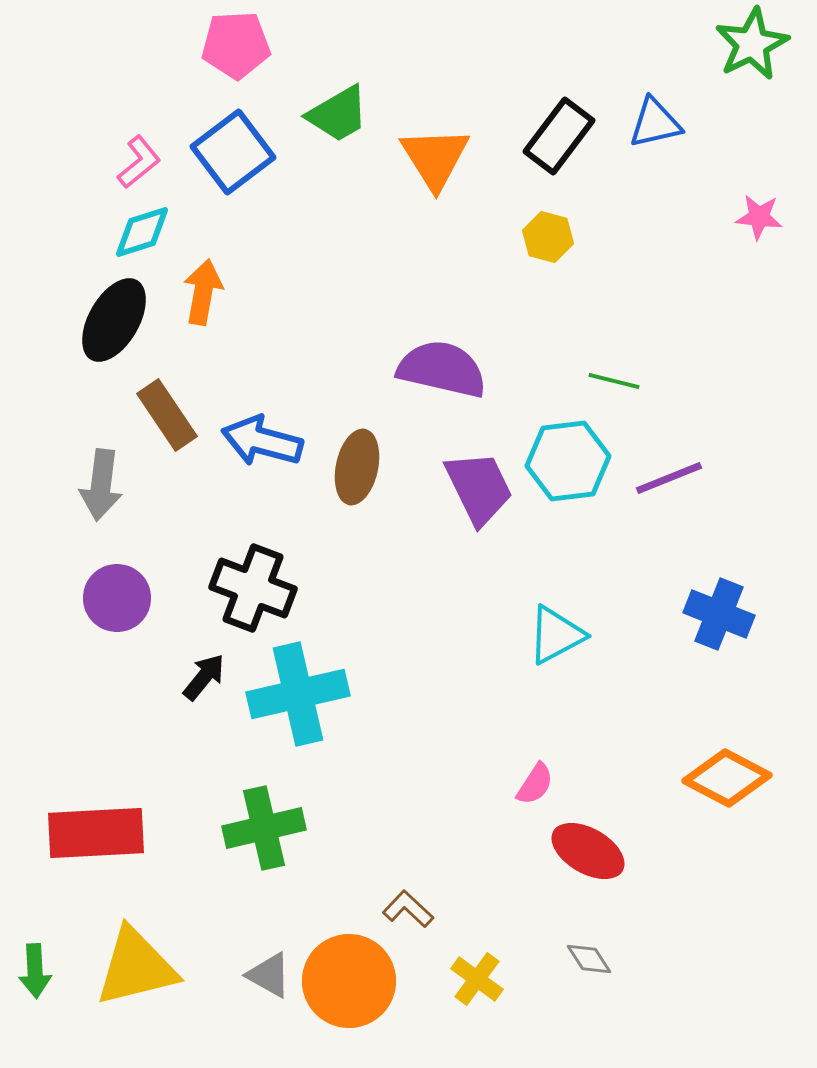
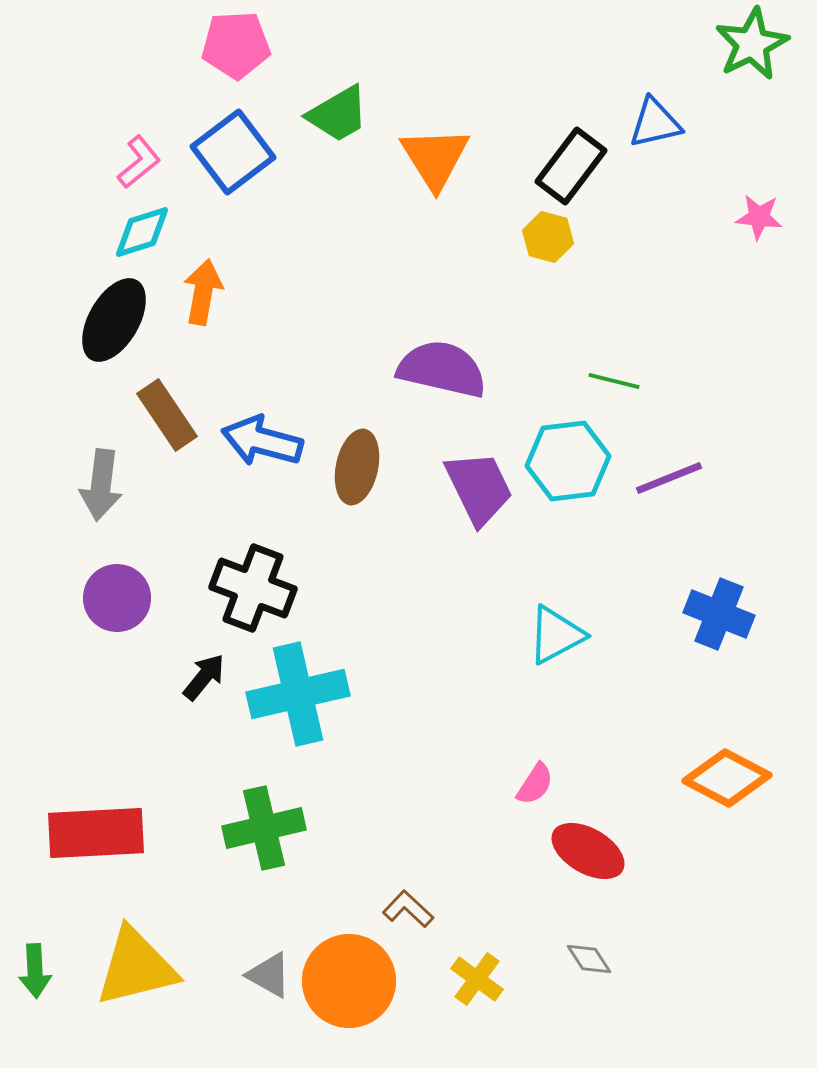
black rectangle: moved 12 px right, 30 px down
